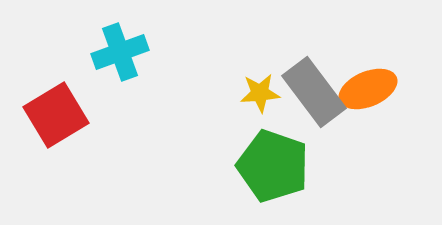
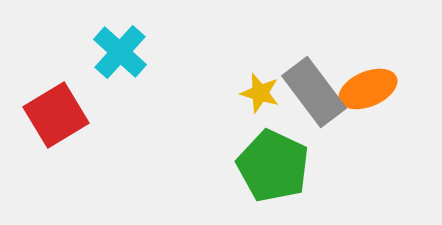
cyan cross: rotated 28 degrees counterclockwise
yellow star: rotated 21 degrees clockwise
green pentagon: rotated 6 degrees clockwise
